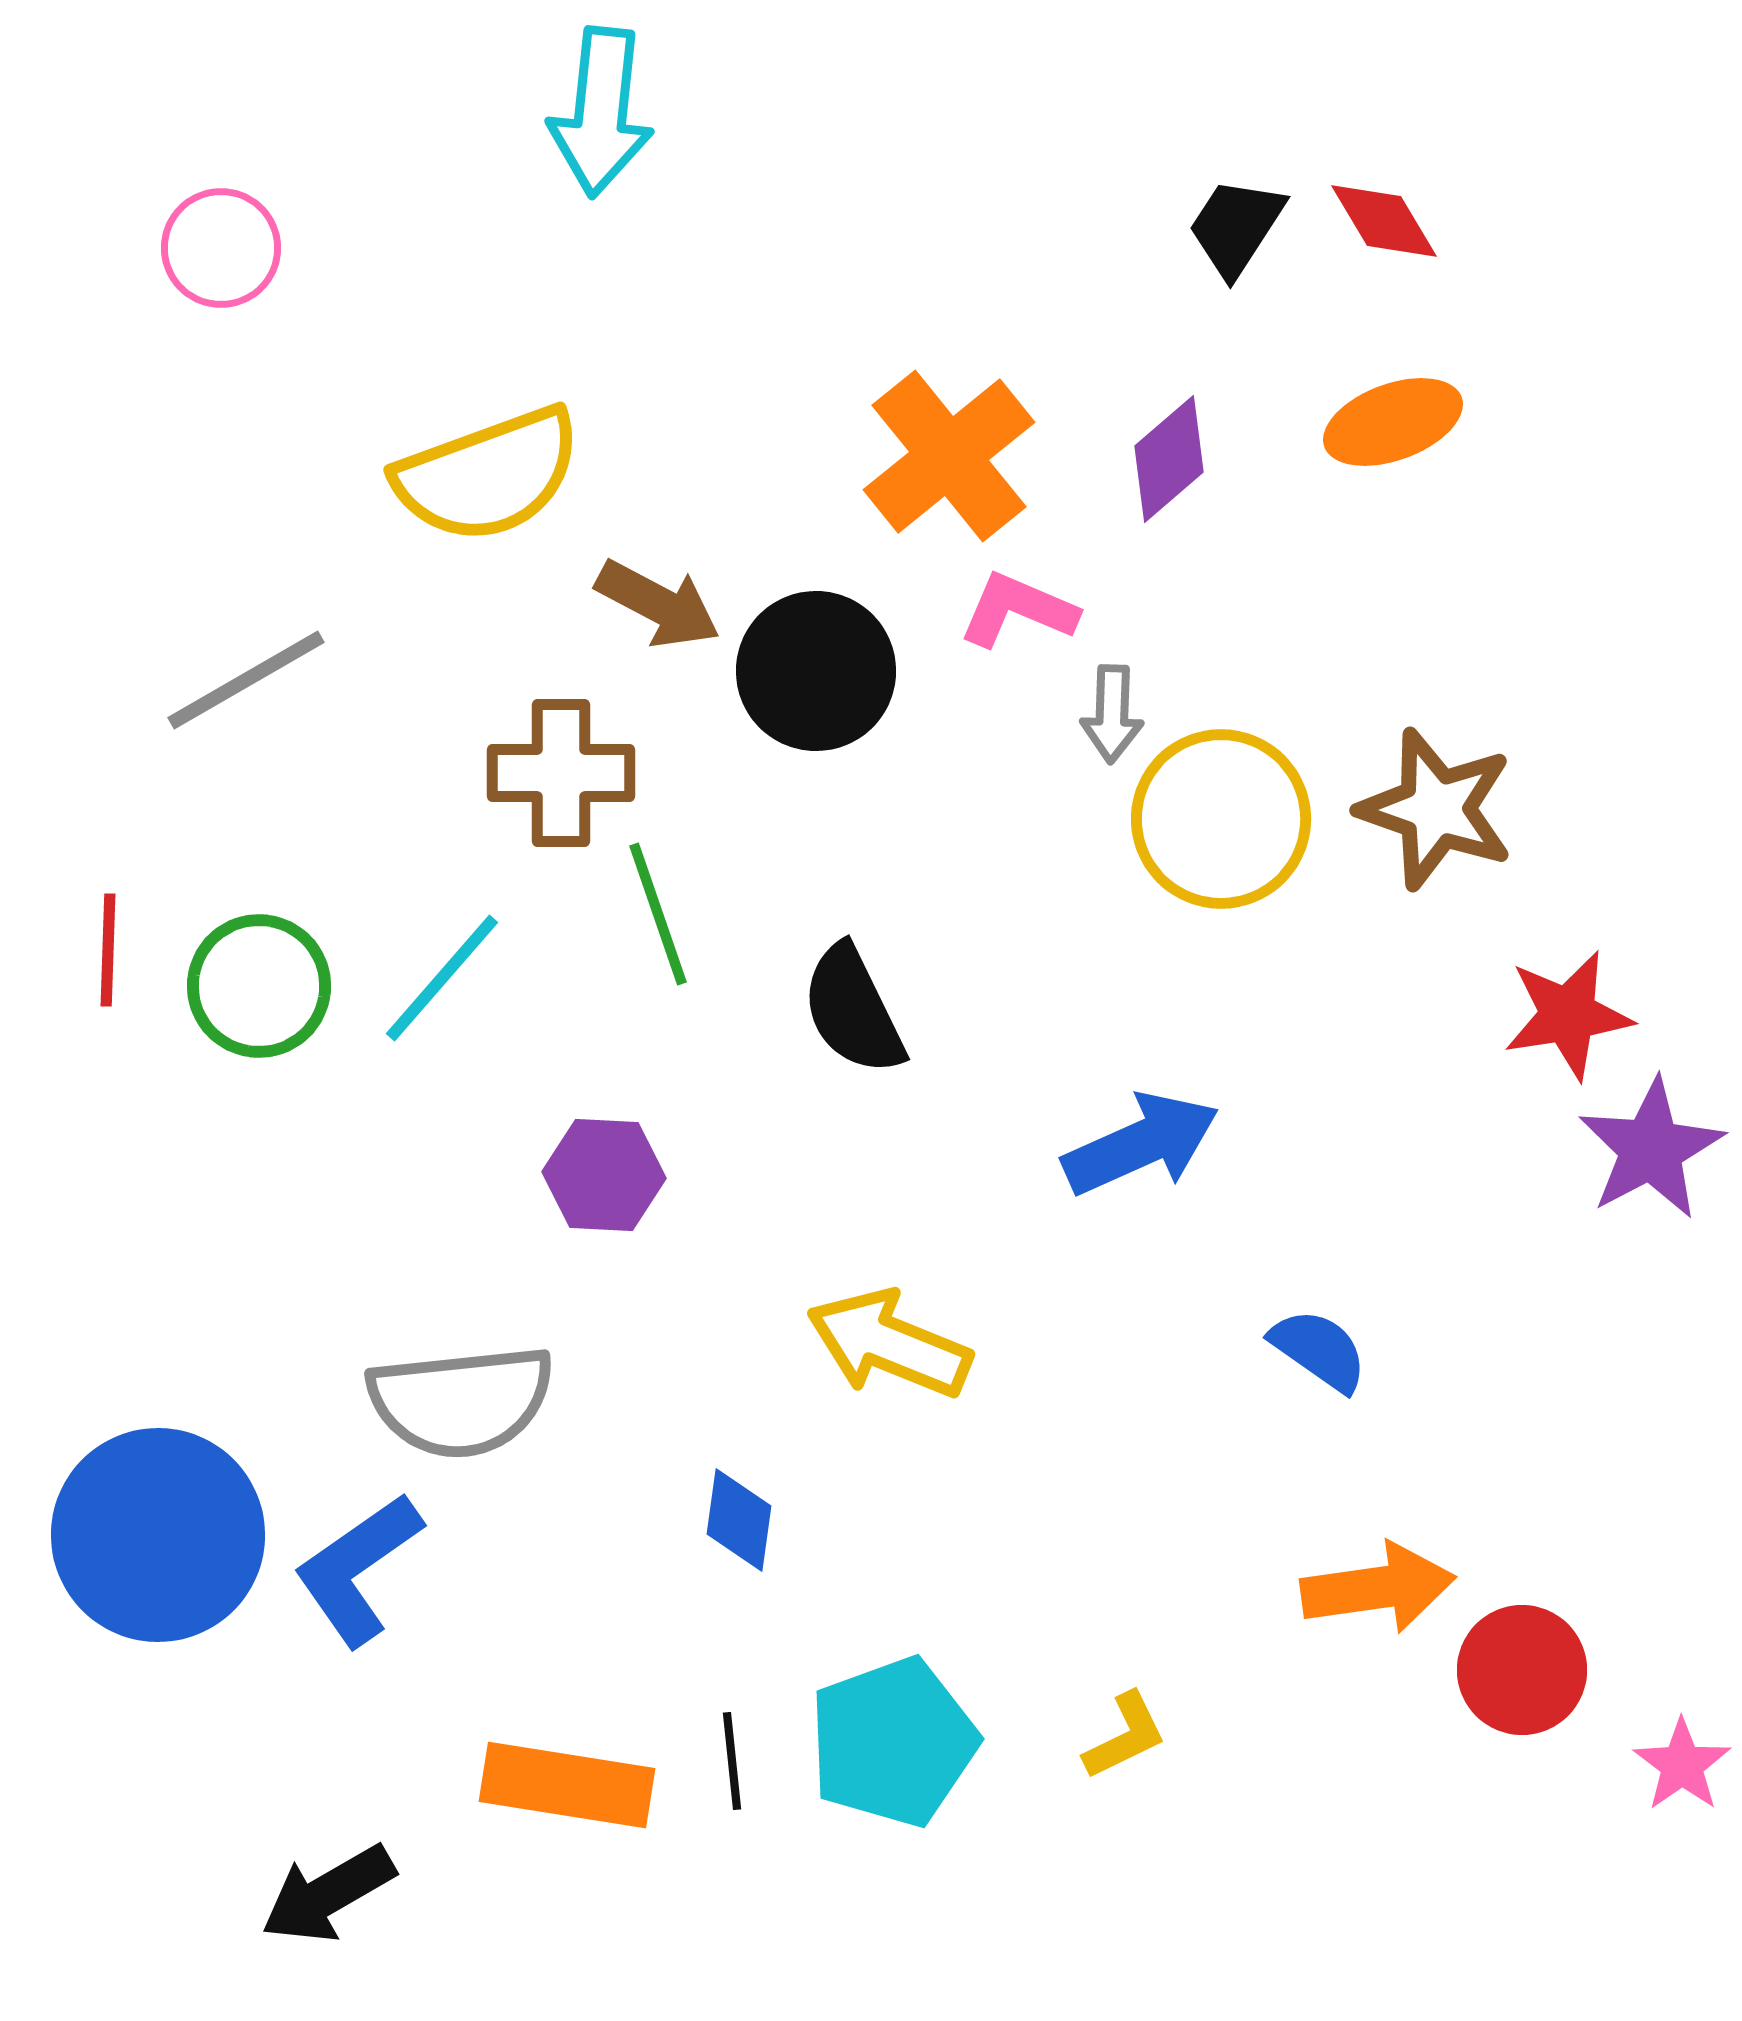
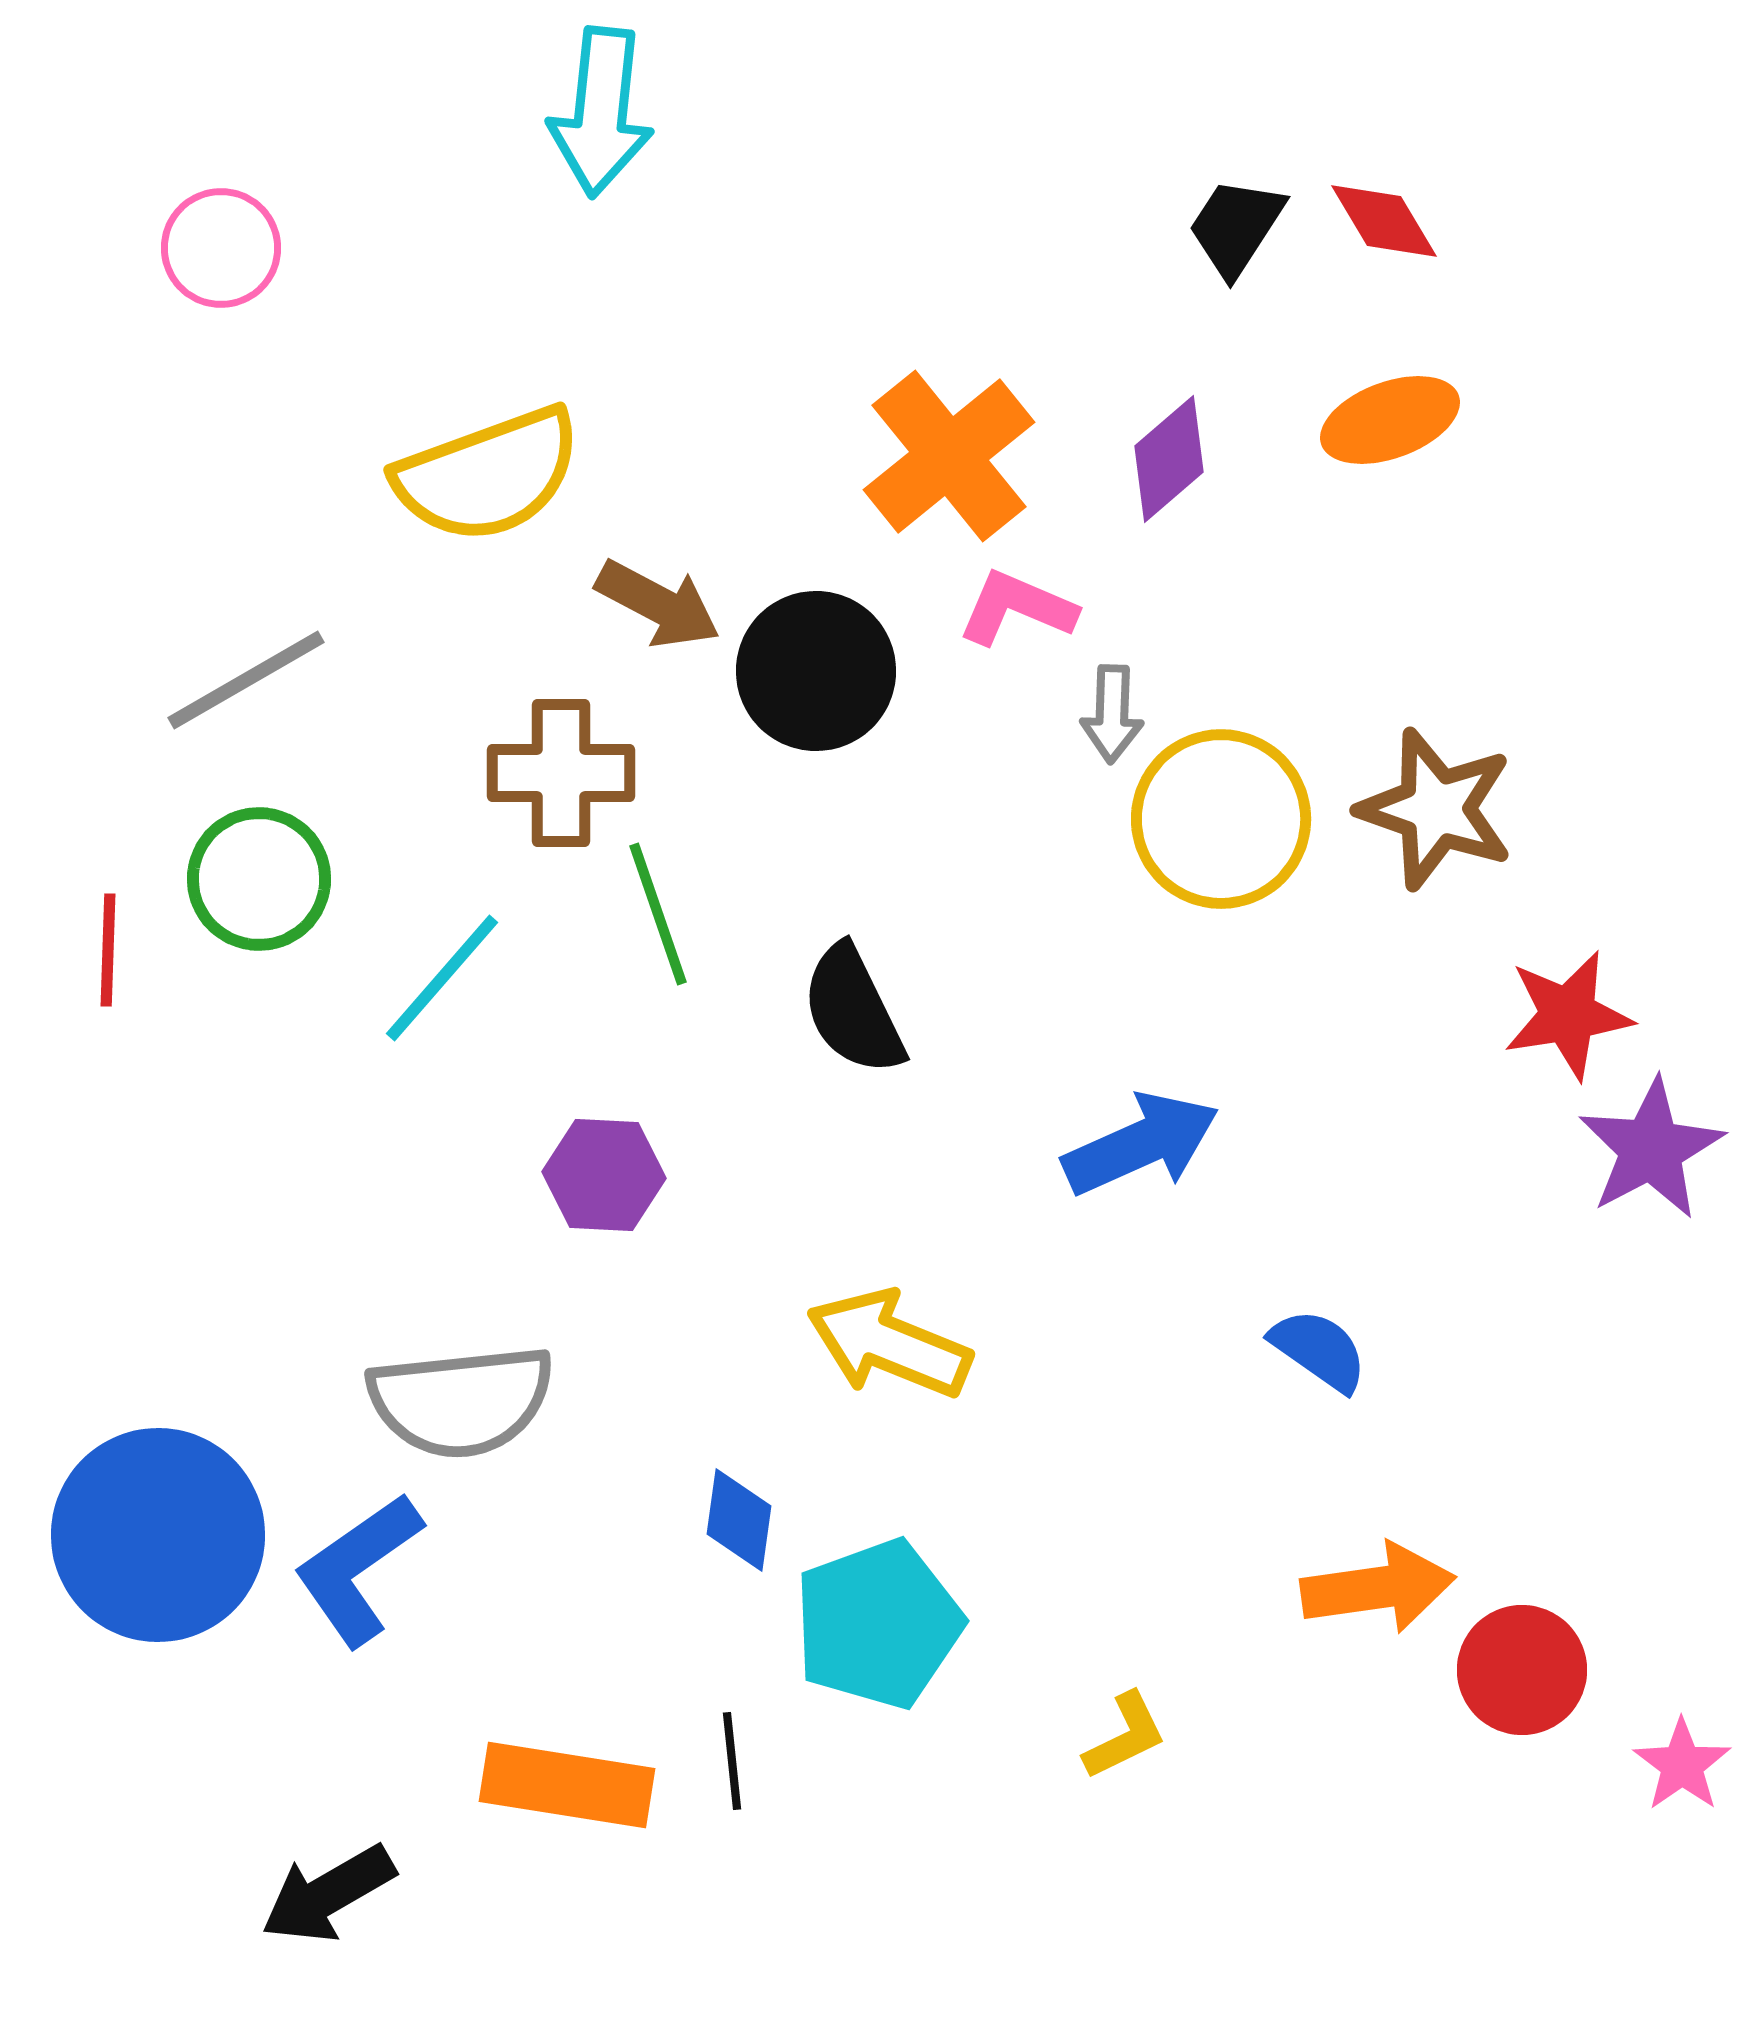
orange ellipse: moved 3 px left, 2 px up
pink L-shape: moved 1 px left, 2 px up
green circle: moved 107 px up
cyan pentagon: moved 15 px left, 118 px up
